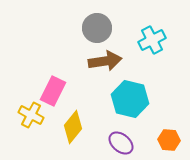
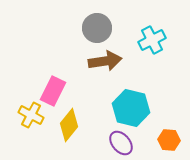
cyan hexagon: moved 1 px right, 9 px down
yellow diamond: moved 4 px left, 2 px up
purple ellipse: rotated 10 degrees clockwise
